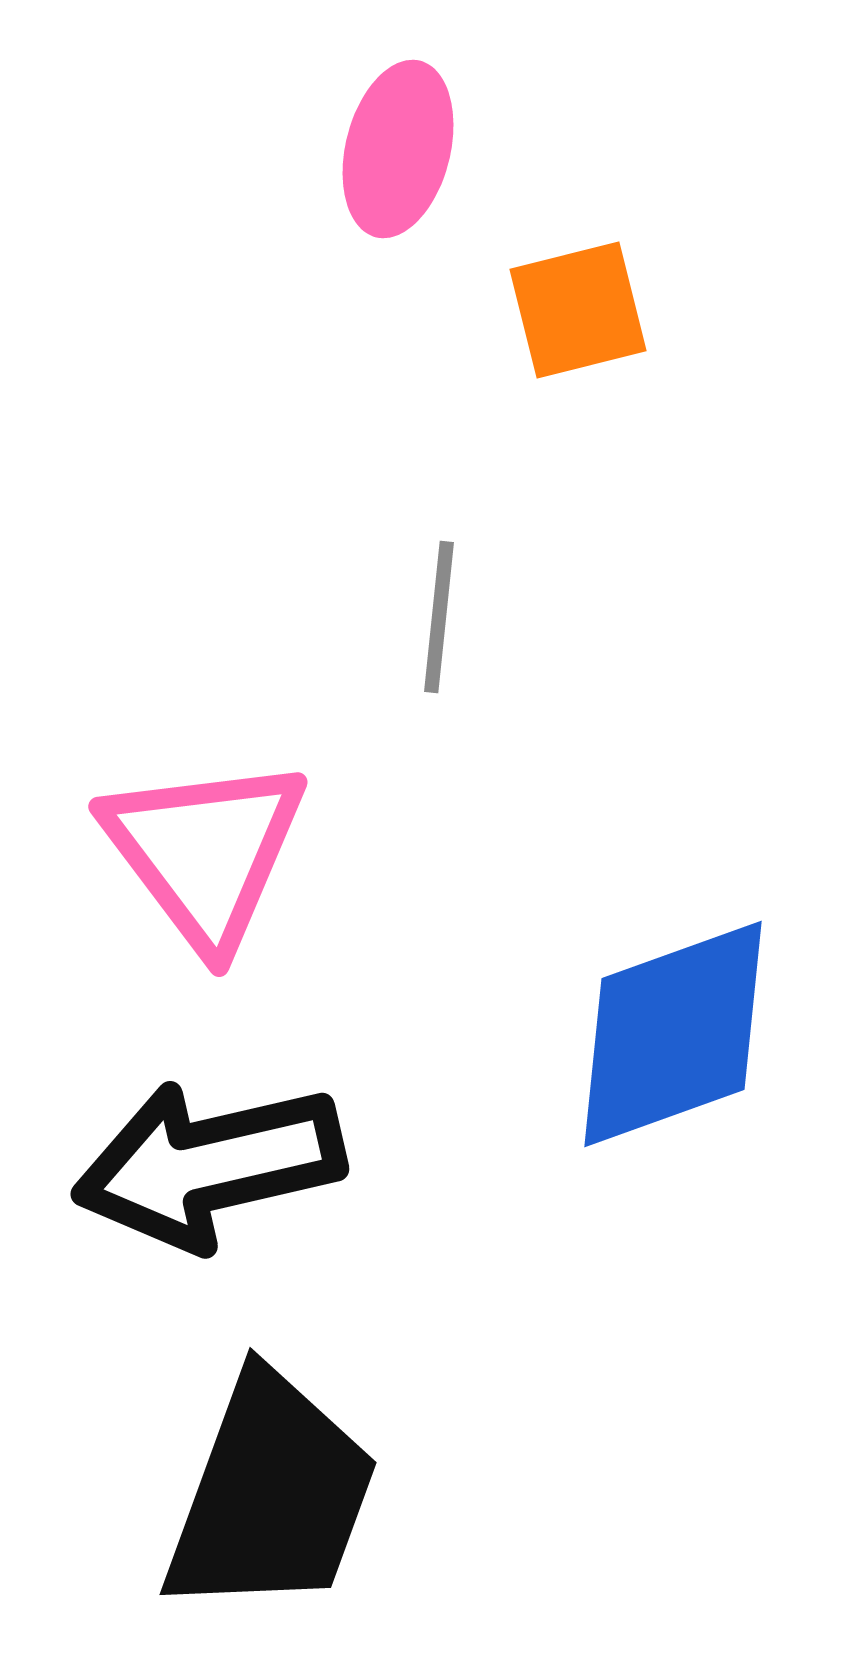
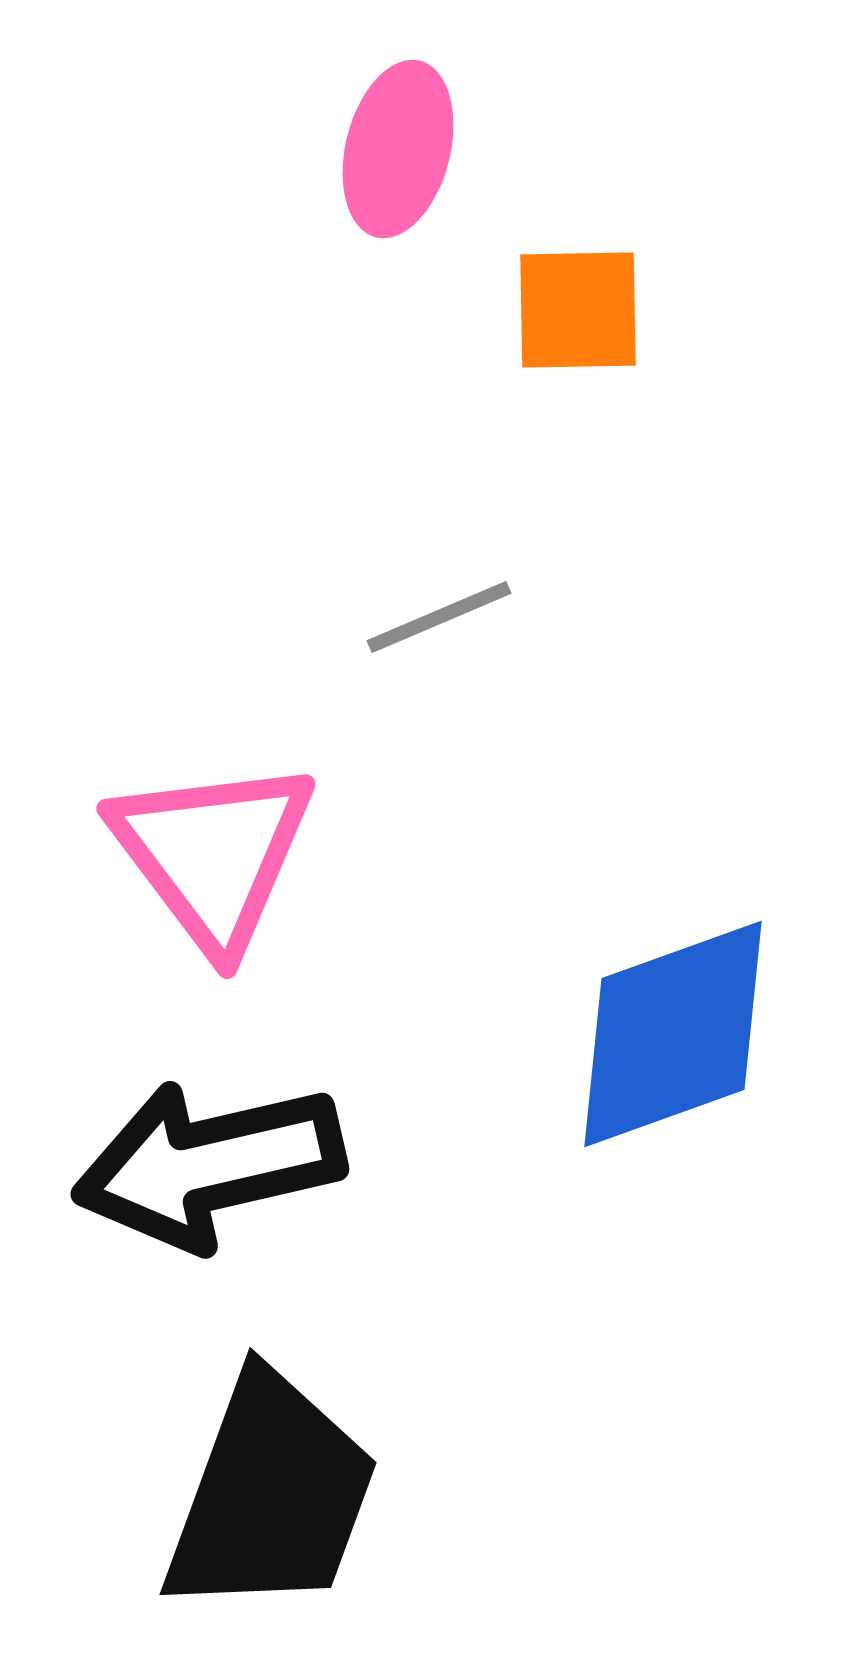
orange square: rotated 13 degrees clockwise
gray line: rotated 61 degrees clockwise
pink triangle: moved 8 px right, 2 px down
